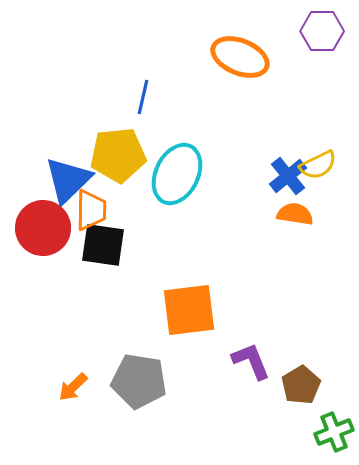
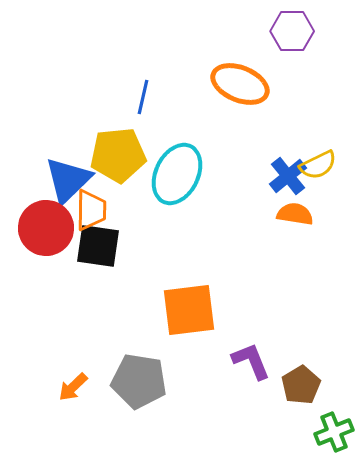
purple hexagon: moved 30 px left
orange ellipse: moved 27 px down
red circle: moved 3 px right
black square: moved 5 px left, 1 px down
